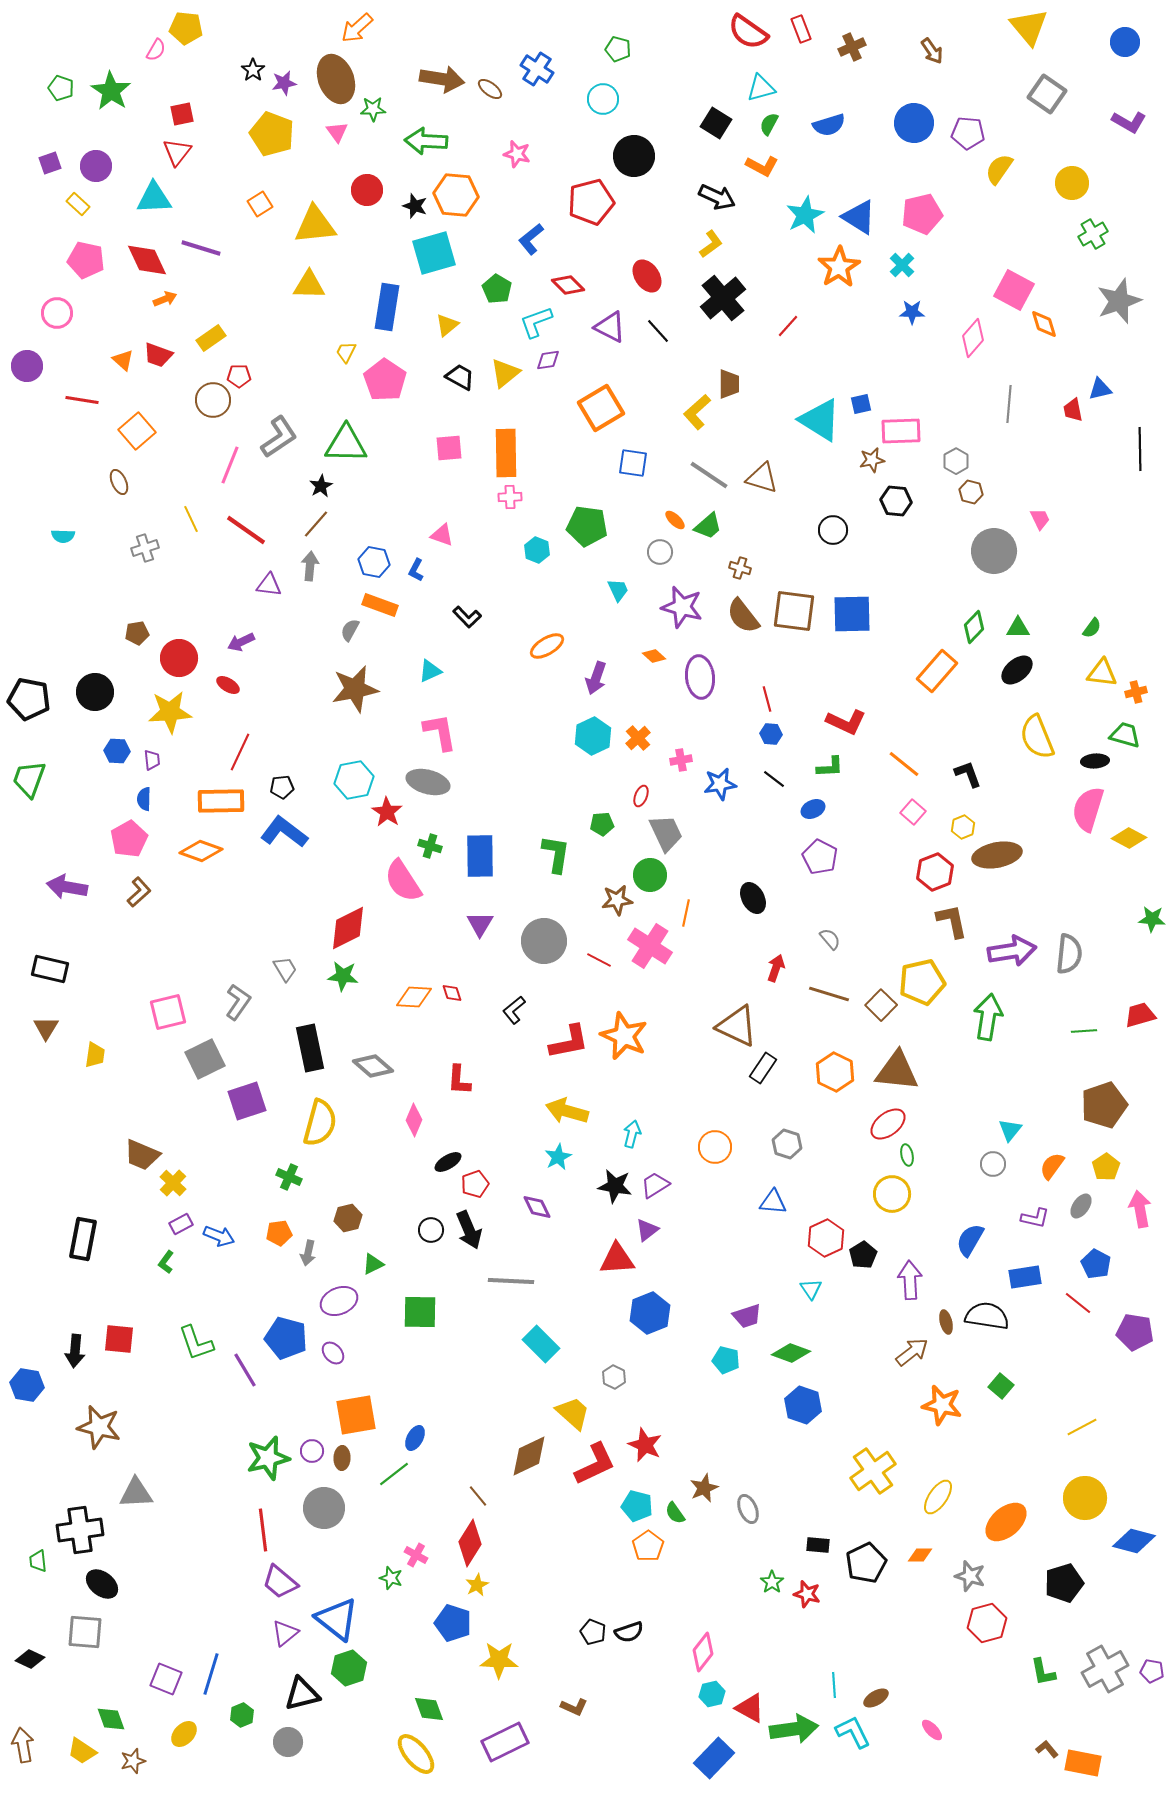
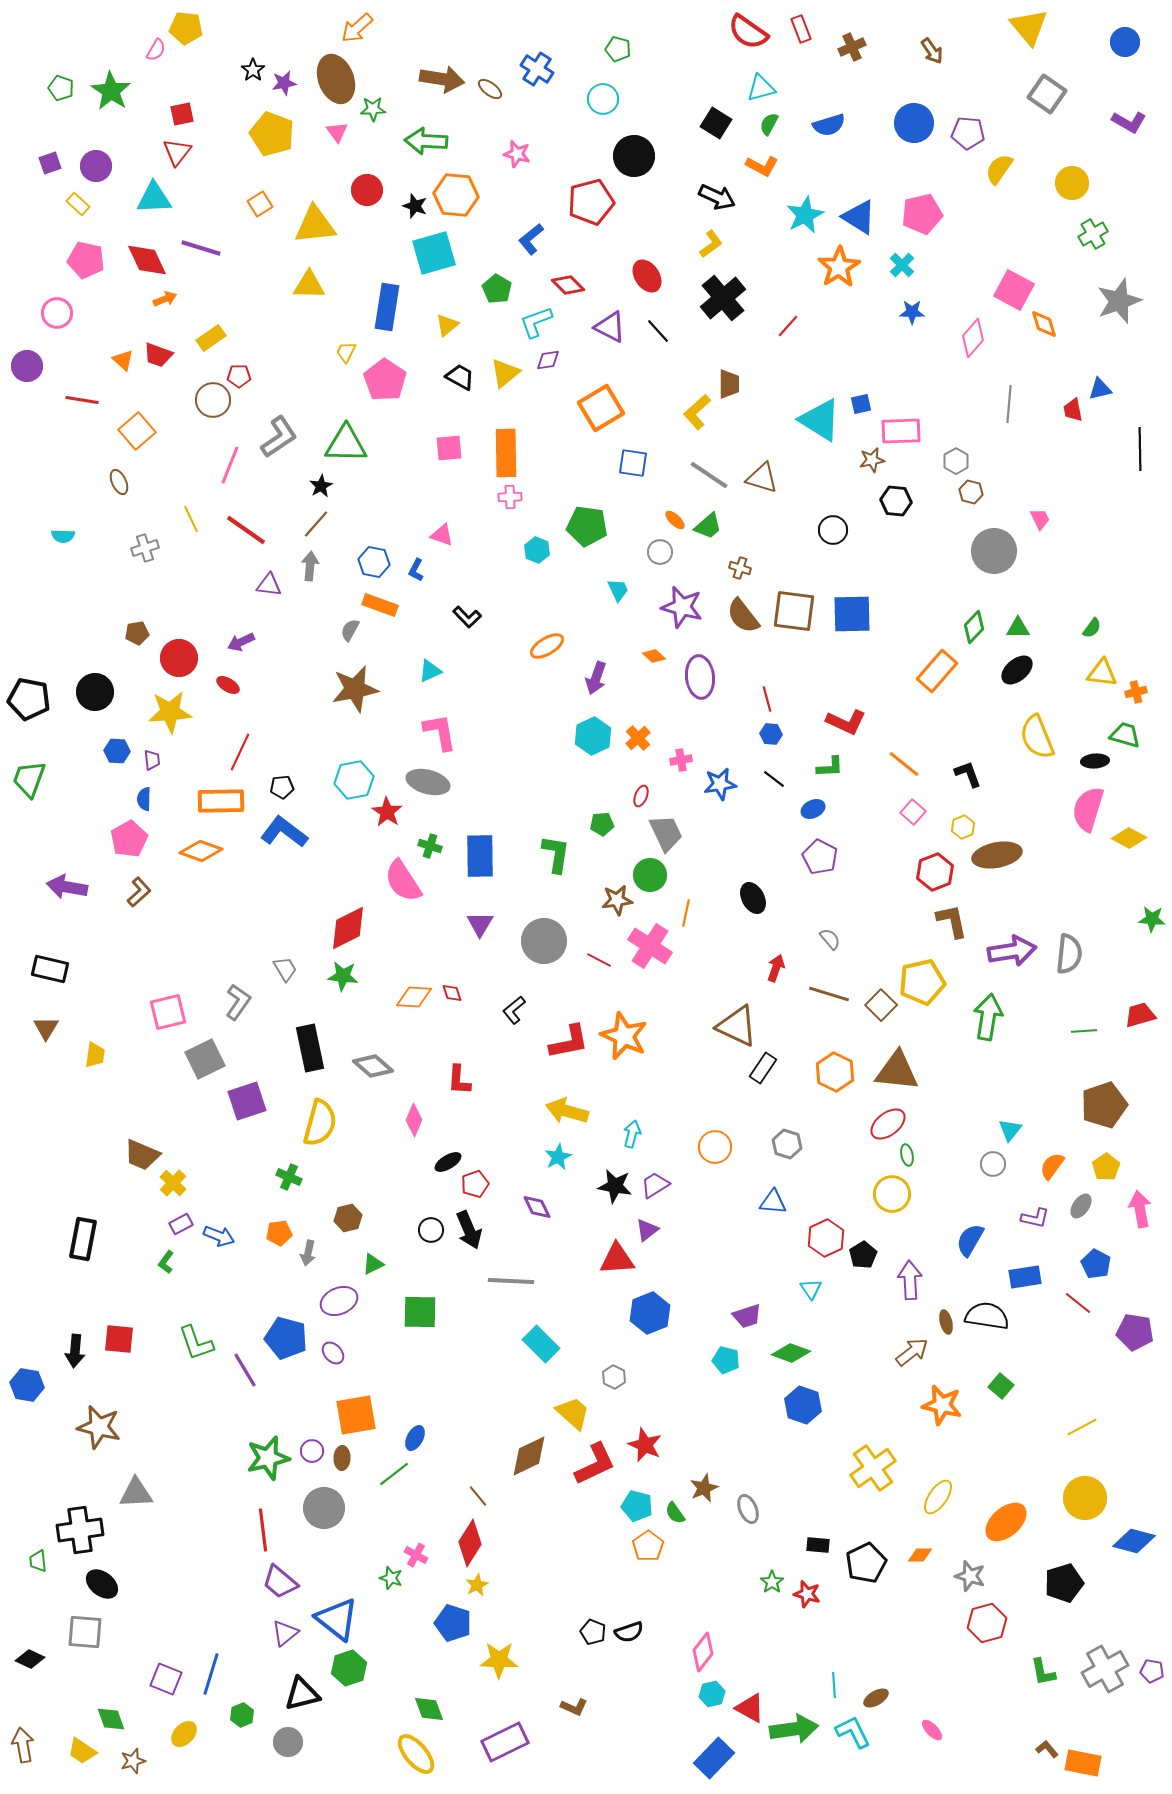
yellow cross at (873, 1471): moved 3 px up
